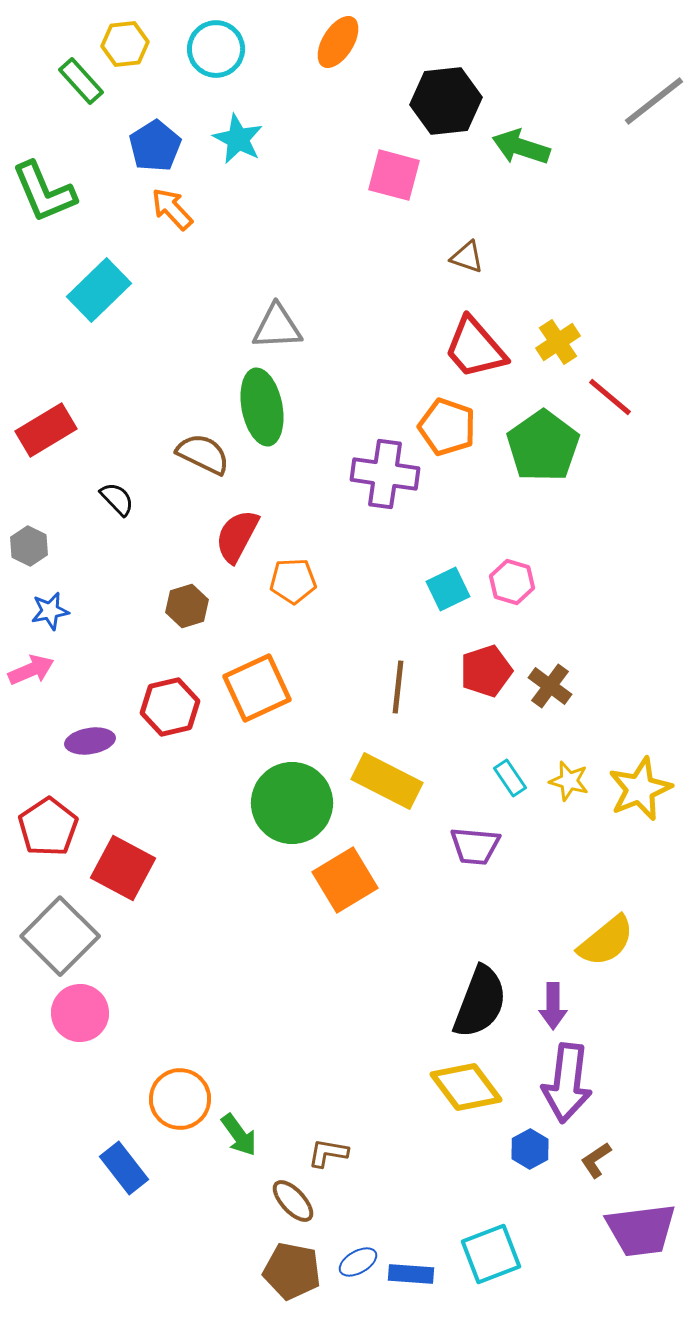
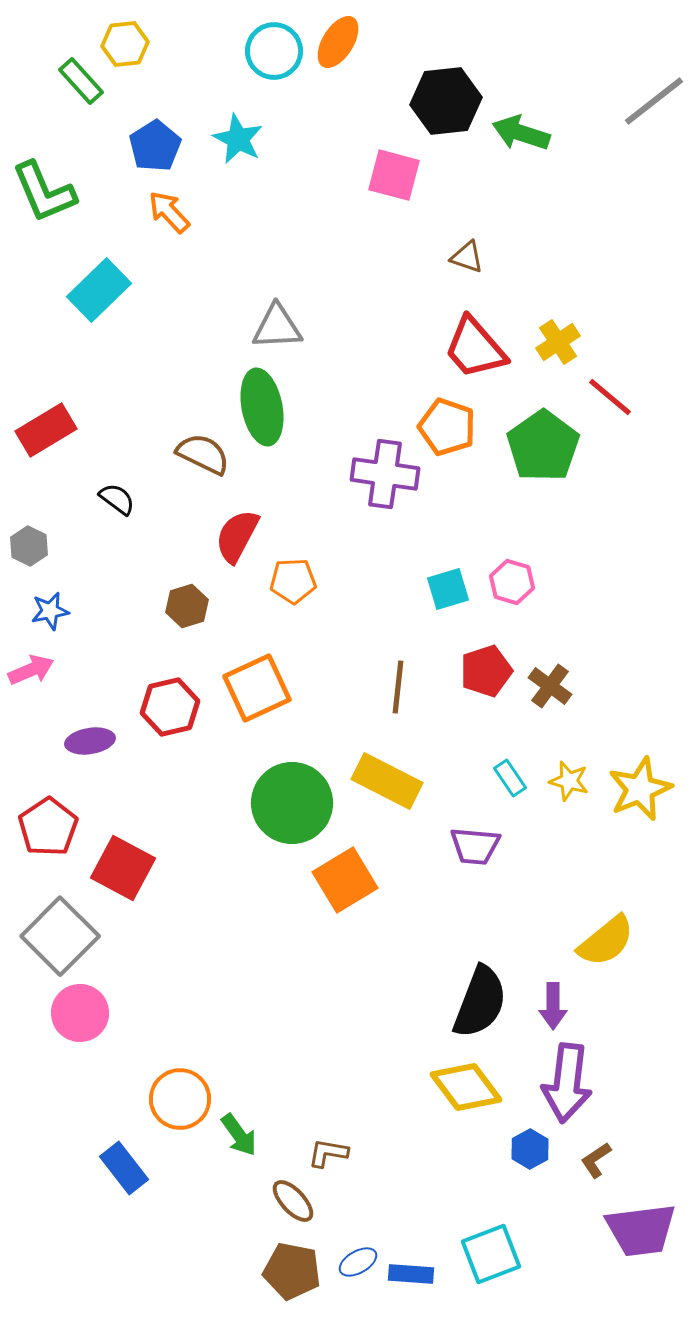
cyan circle at (216, 49): moved 58 px right, 2 px down
green arrow at (521, 147): moved 14 px up
orange arrow at (172, 209): moved 3 px left, 3 px down
black semicircle at (117, 499): rotated 9 degrees counterclockwise
cyan square at (448, 589): rotated 9 degrees clockwise
